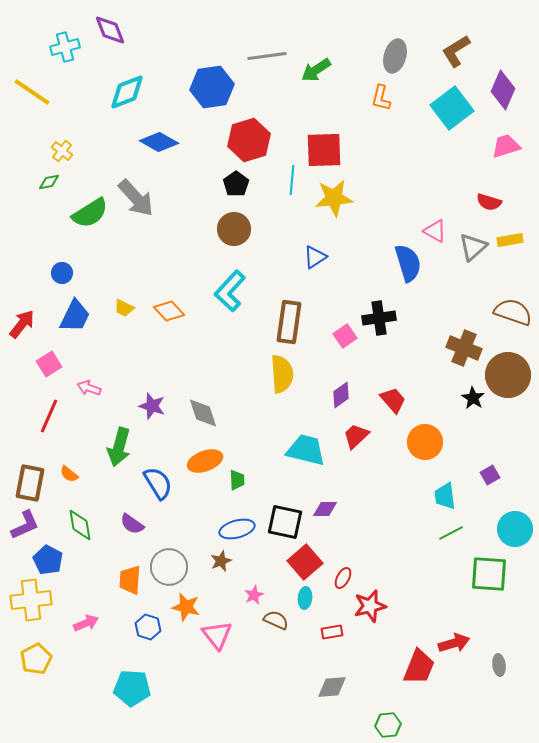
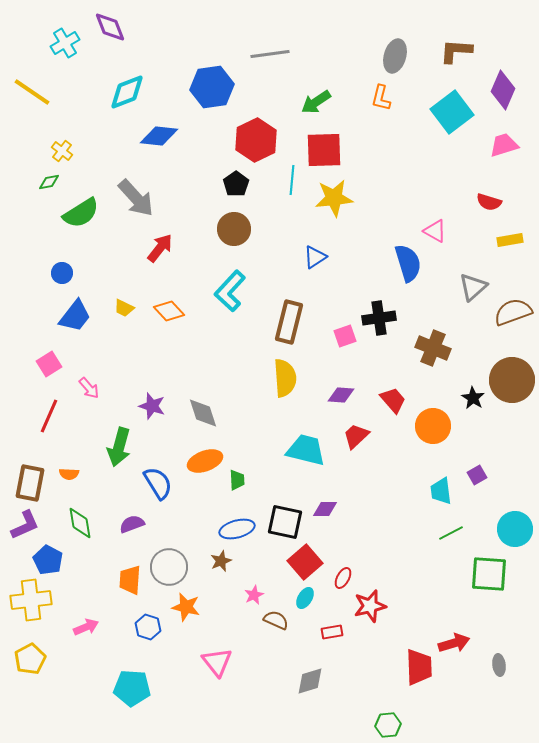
purple diamond at (110, 30): moved 3 px up
cyan cross at (65, 47): moved 4 px up; rotated 16 degrees counterclockwise
brown L-shape at (456, 51): rotated 36 degrees clockwise
gray line at (267, 56): moved 3 px right, 2 px up
green arrow at (316, 70): moved 32 px down
cyan square at (452, 108): moved 4 px down
red hexagon at (249, 140): moved 7 px right; rotated 9 degrees counterclockwise
blue diamond at (159, 142): moved 6 px up; rotated 24 degrees counterclockwise
pink trapezoid at (506, 146): moved 2 px left, 1 px up
green semicircle at (90, 213): moved 9 px left
gray triangle at (473, 247): moved 40 px down
brown semicircle at (513, 312): rotated 39 degrees counterclockwise
blue trapezoid at (75, 316): rotated 12 degrees clockwise
brown rectangle at (289, 322): rotated 6 degrees clockwise
red arrow at (22, 324): moved 138 px right, 76 px up
pink square at (345, 336): rotated 15 degrees clockwise
brown cross at (464, 348): moved 31 px left
yellow semicircle at (282, 374): moved 3 px right, 4 px down
brown circle at (508, 375): moved 4 px right, 5 px down
pink arrow at (89, 388): rotated 150 degrees counterclockwise
purple diamond at (341, 395): rotated 40 degrees clockwise
orange circle at (425, 442): moved 8 px right, 16 px up
orange semicircle at (69, 474): rotated 36 degrees counterclockwise
purple square at (490, 475): moved 13 px left
cyan trapezoid at (445, 496): moved 4 px left, 5 px up
purple semicircle at (132, 524): rotated 125 degrees clockwise
green diamond at (80, 525): moved 2 px up
cyan ellipse at (305, 598): rotated 25 degrees clockwise
pink arrow at (86, 623): moved 4 px down
pink triangle at (217, 635): moved 27 px down
yellow pentagon at (36, 659): moved 6 px left
red trapezoid at (419, 667): rotated 24 degrees counterclockwise
gray diamond at (332, 687): moved 22 px left, 6 px up; rotated 12 degrees counterclockwise
